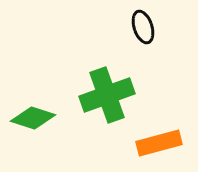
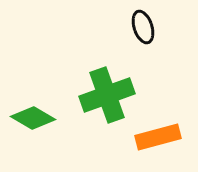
green diamond: rotated 12 degrees clockwise
orange rectangle: moved 1 px left, 6 px up
